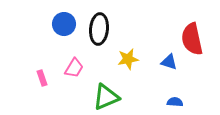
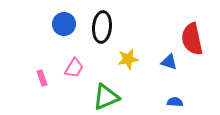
black ellipse: moved 3 px right, 2 px up
